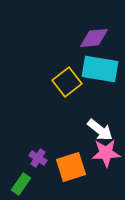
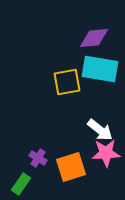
yellow square: rotated 28 degrees clockwise
